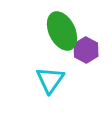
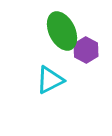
cyan triangle: rotated 28 degrees clockwise
